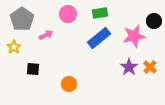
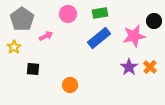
pink arrow: moved 1 px down
orange circle: moved 1 px right, 1 px down
